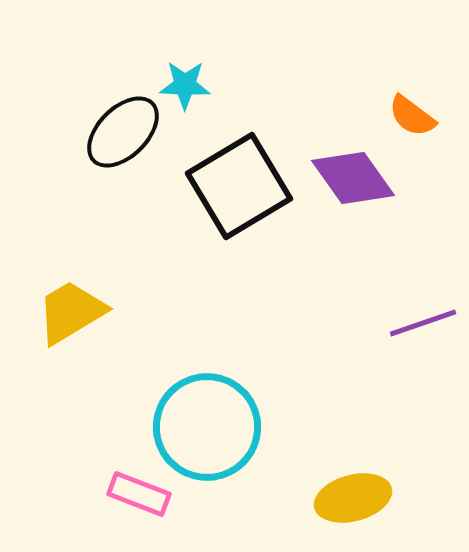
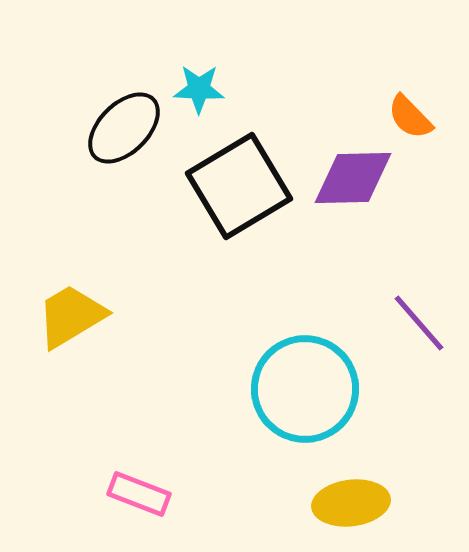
cyan star: moved 14 px right, 4 px down
orange semicircle: moved 2 px left, 1 px down; rotated 9 degrees clockwise
black ellipse: moved 1 px right, 4 px up
purple diamond: rotated 56 degrees counterclockwise
yellow trapezoid: moved 4 px down
purple line: moved 4 px left; rotated 68 degrees clockwise
cyan circle: moved 98 px right, 38 px up
yellow ellipse: moved 2 px left, 5 px down; rotated 8 degrees clockwise
